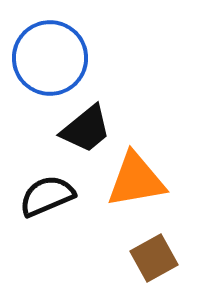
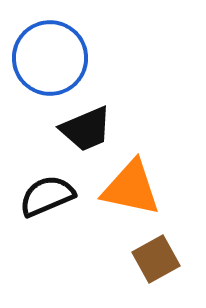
black trapezoid: rotated 16 degrees clockwise
orange triangle: moved 5 px left, 8 px down; rotated 22 degrees clockwise
brown square: moved 2 px right, 1 px down
